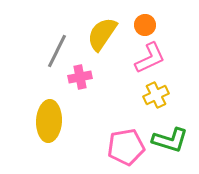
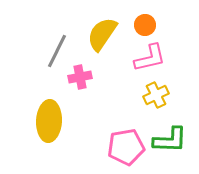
pink L-shape: rotated 12 degrees clockwise
green L-shape: rotated 15 degrees counterclockwise
